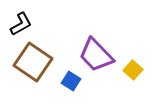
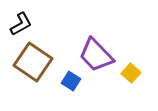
yellow square: moved 2 px left, 3 px down
